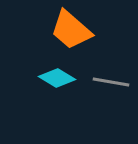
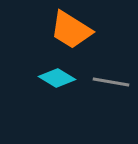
orange trapezoid: rotated 9 degrees counterclockwise
